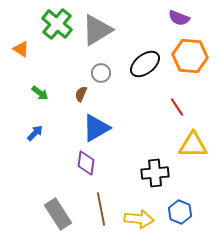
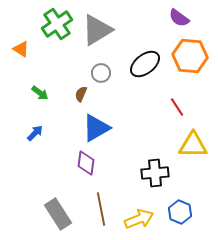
purple semicircle: rotated 15 degrees clockwise
green cross: rotated 16 degrees clockwise
yellow arrow: rotated 28 degrees counterclockwise
